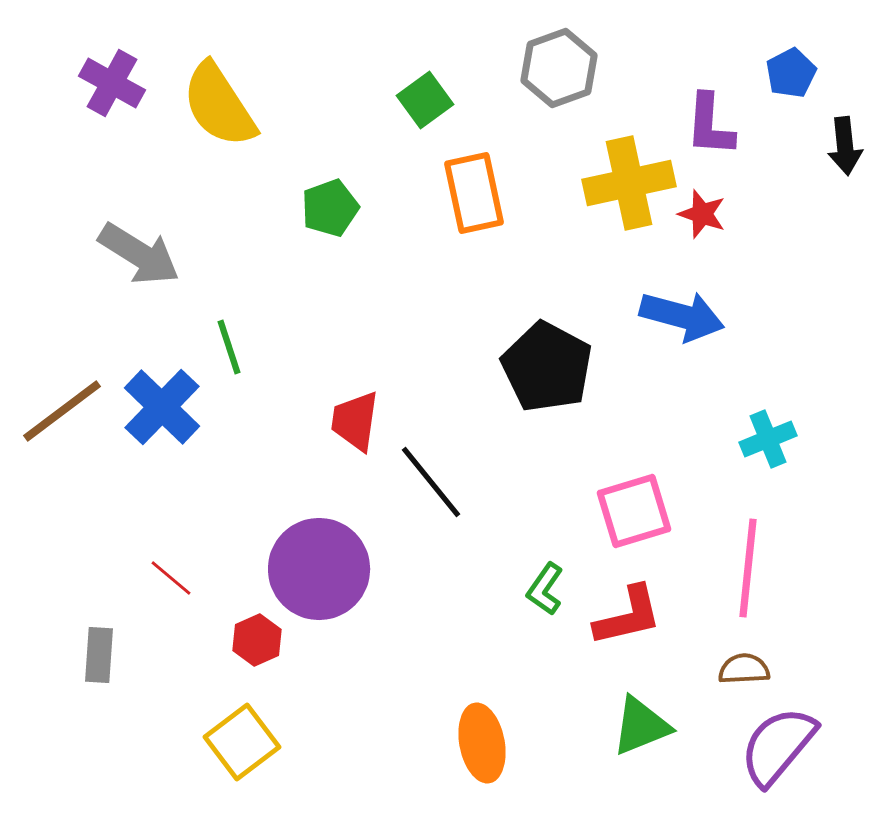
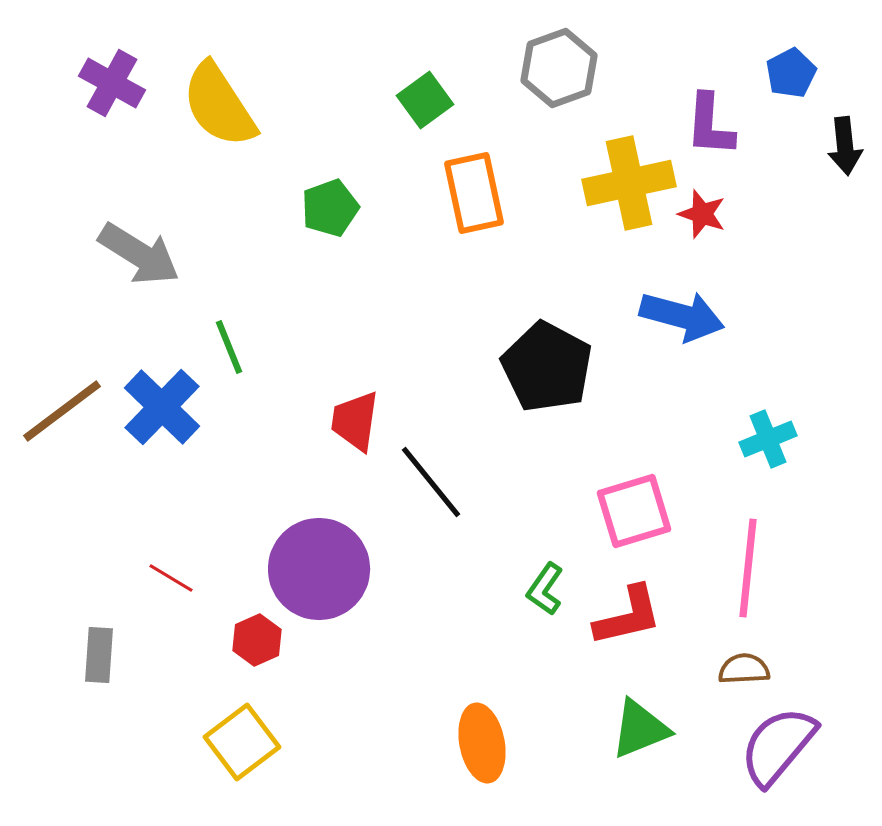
green line: rotated 4 degrees counterclockwise
red line: rotated 9 degrees counterclockwise
green triangle: moved 1 px left, 3 px down
